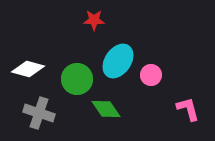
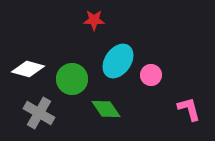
green circle: moved 5 px left
pink L-shape: moved 1 px right
gray cross: rotated 12 degrees clockwise
